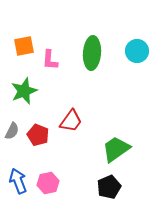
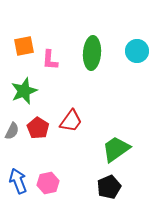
red pentagon: moved 7 px up; rotated 10 degrees clockwise
